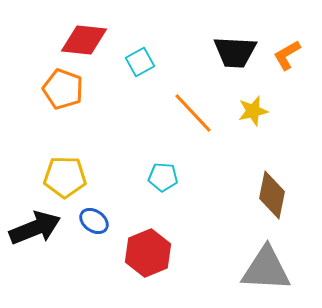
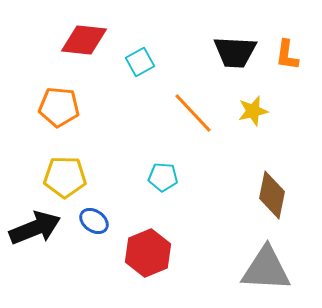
orange L-shape: rotated 52 degrees counterclockwise
orange pentagon: moved 4 px left, 18 px down; rotated 15 degrees counterclockwise
